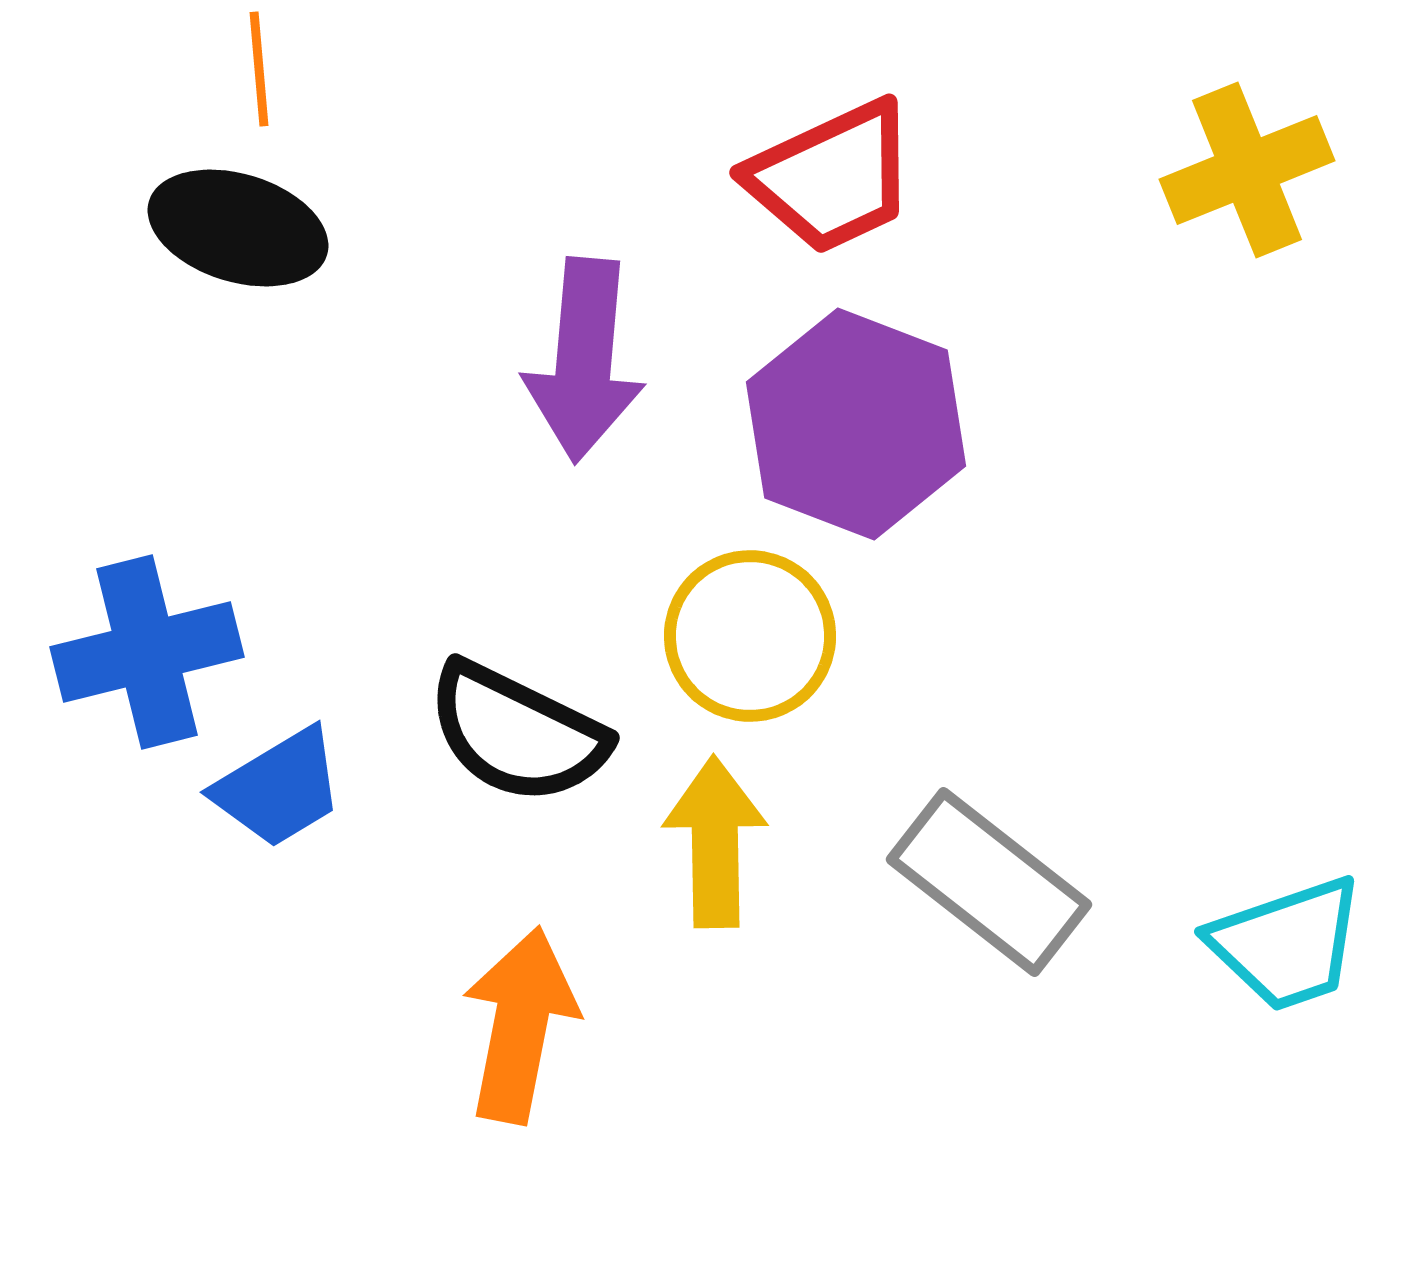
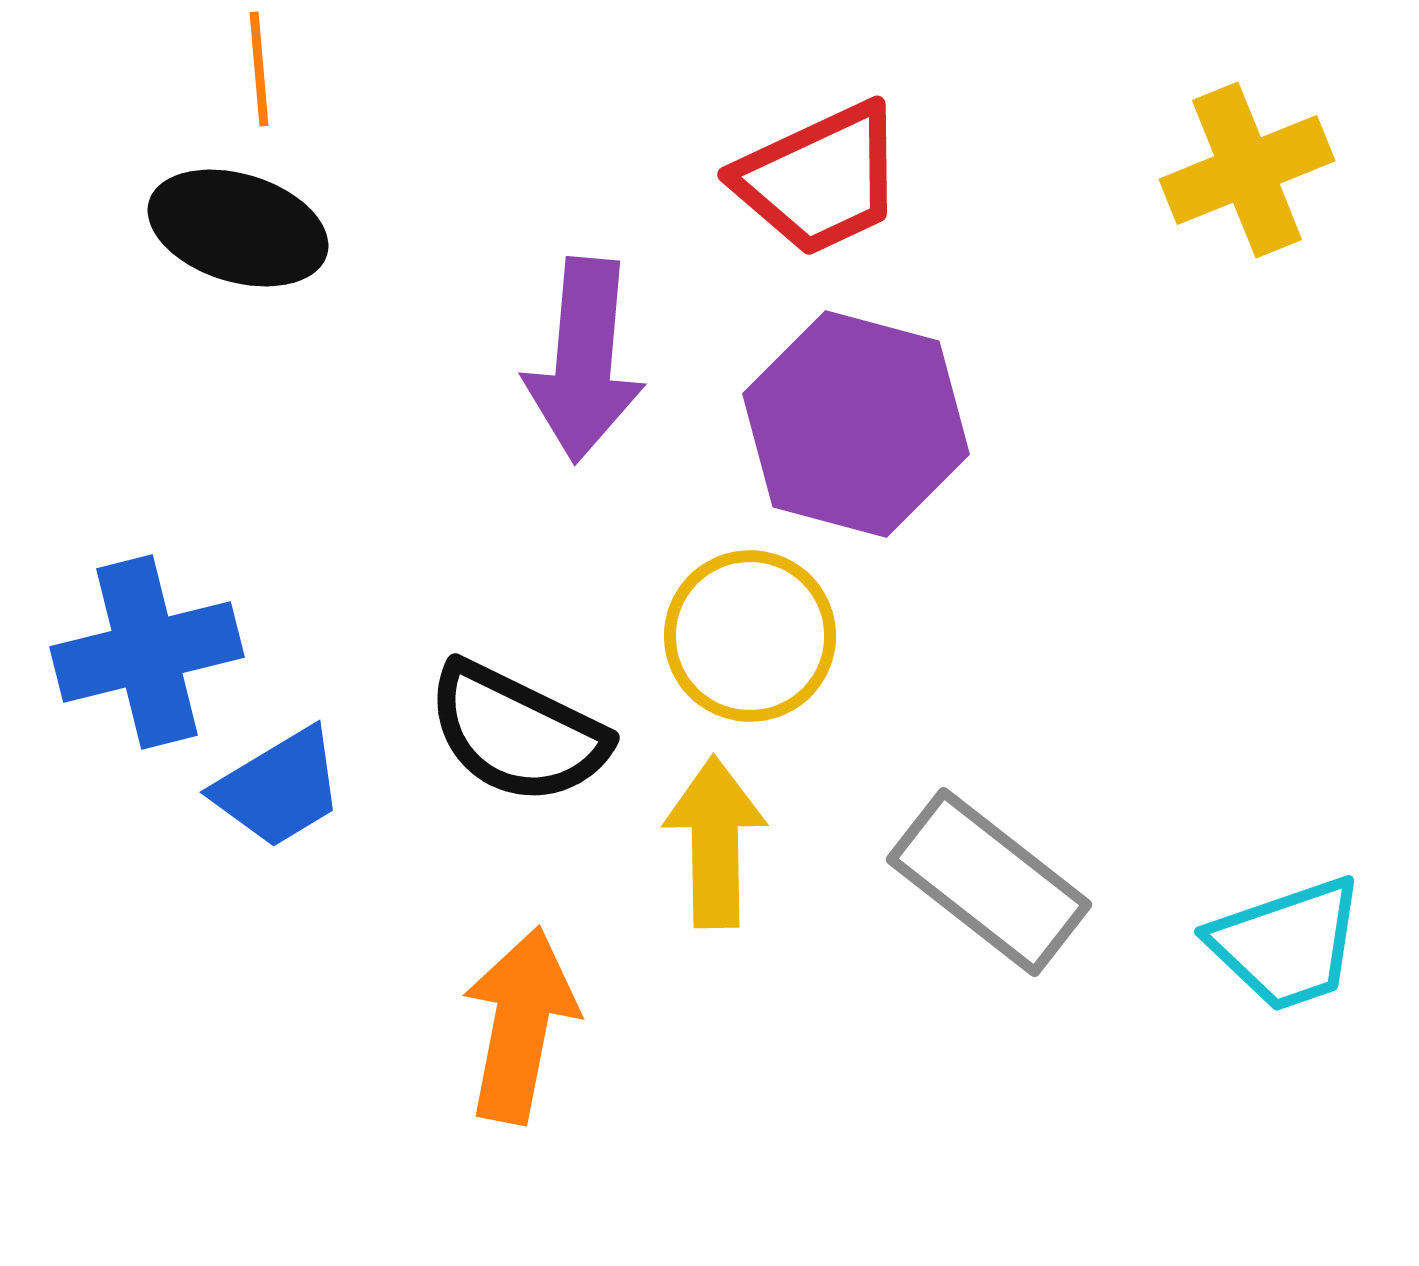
red trapezoid: moved 12 px left, 2 px down
purple hexagon: rotated 6 degrees counterclockwise
